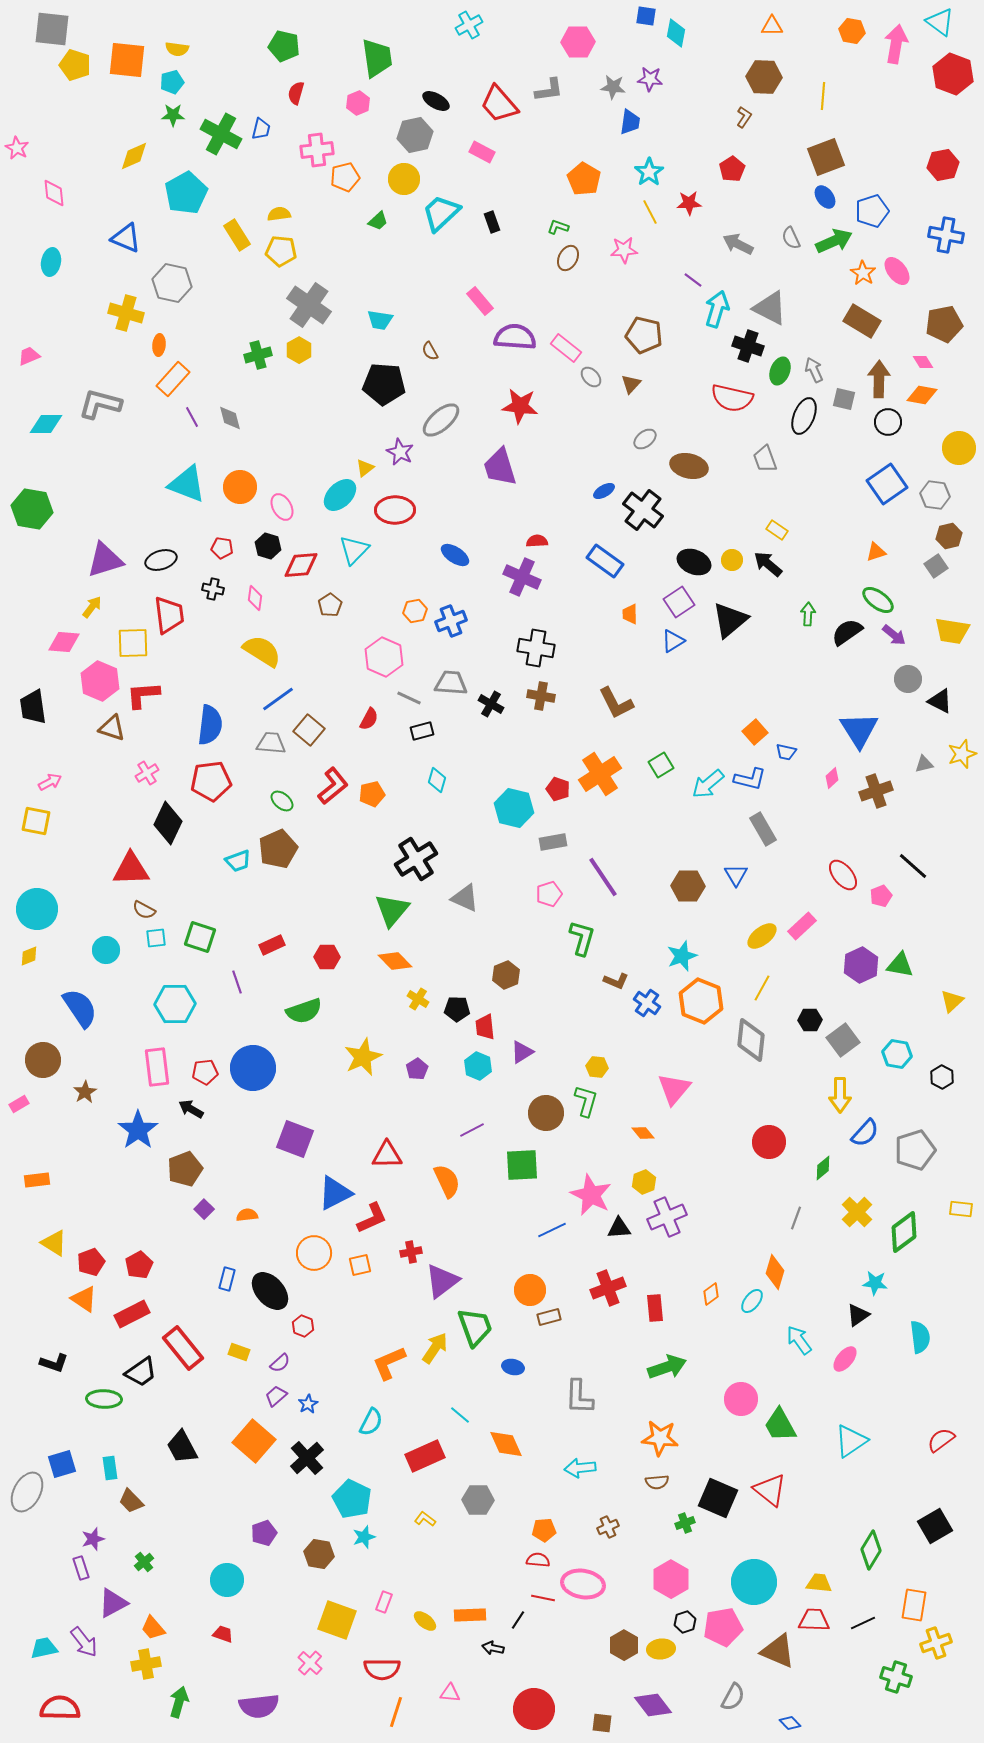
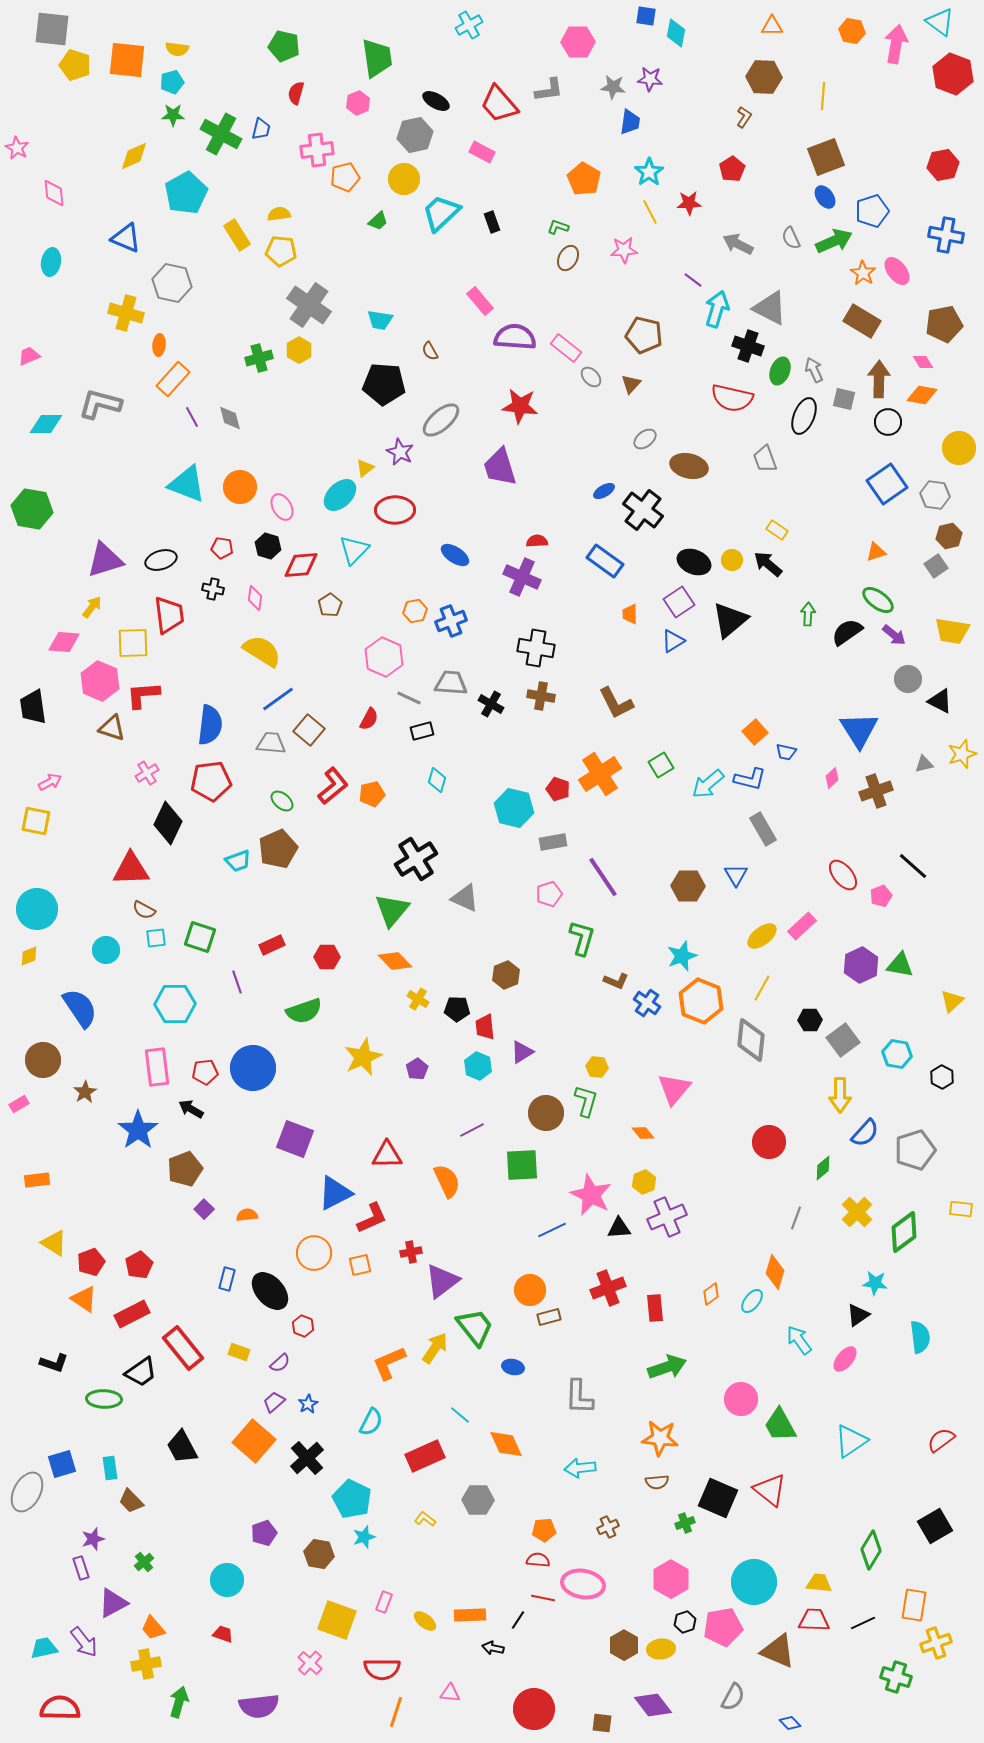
green cross at (258, 355): moved 1 px right, 3 px down
green trapezoid at (475, 1327): rotated 18 degrees counterclockwise
purple trapezoid at (276, 1396): moved 2 px left, 6 px down
